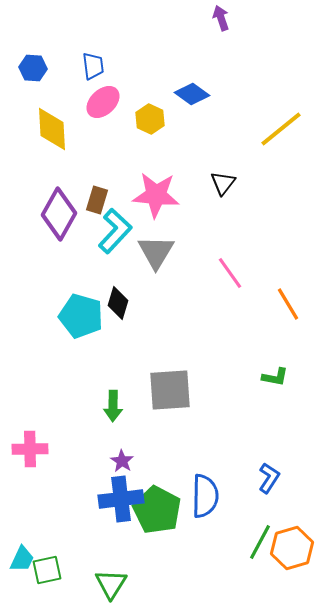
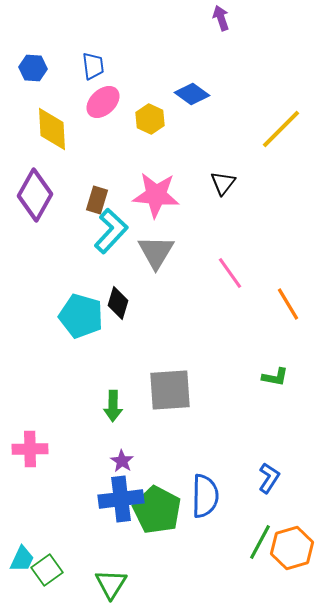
yellow line: rotated 6 degrees counterclockwise
purple diamond: moved 24 px left, 19 px up
cyan L-shape: moved 4 px left
green square: rotated 24 degrees counterclockwise
